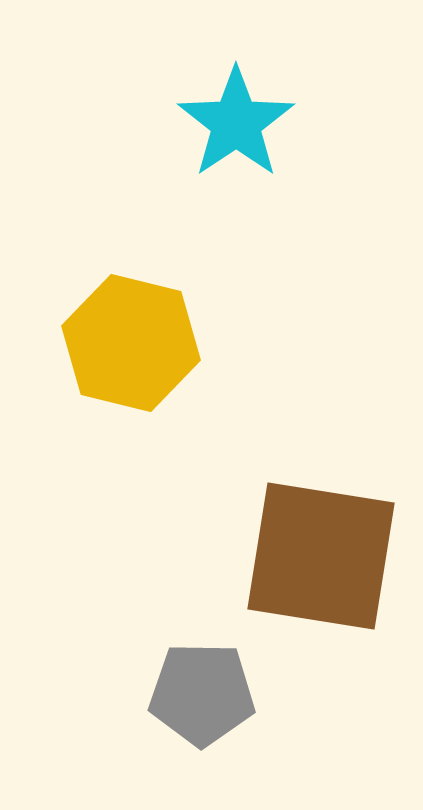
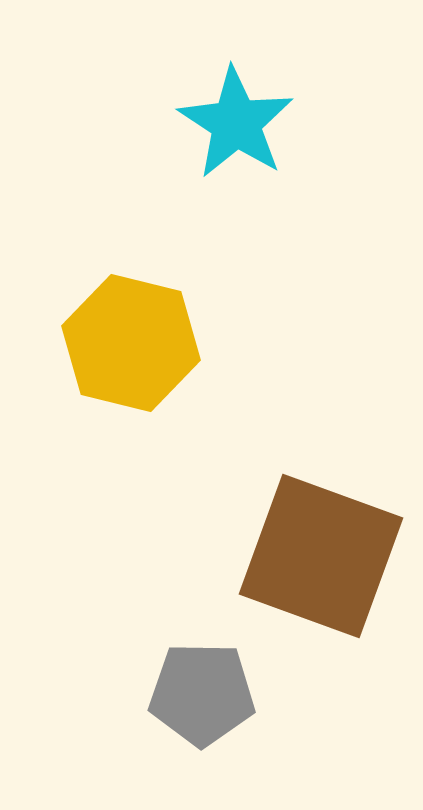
cyan star: rotated 5 degrees counterclockwise
brown square: rotated 11 degrees clockwise
